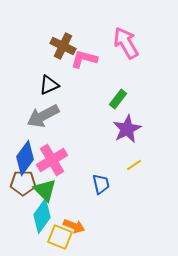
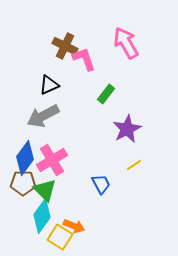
brown cross: moved 2 px right
pink L-shape: rotated 56 degrees clockwise
green rectangle: moved 12 px left, 5 px up
blue trapezoid: rotated 15 degrees counterclockwise
yellow square: rotated 10 degrees clockwise
